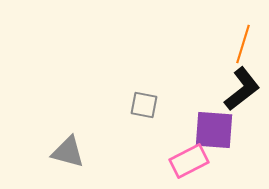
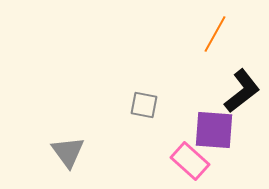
orange line: moved 28 px left, 10 px up; rotated 12 degrees clockwise
black L-shape: moved 2 px down
gray triangle: rotated 39 degrees clockwise
pink rectangle: moved 1 px right; rotated 69 degrees clockwise
